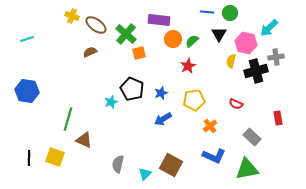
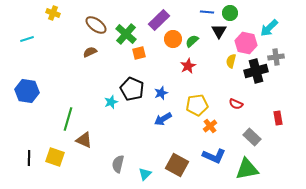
yellow cross: moved 19 px left, 3 px up
purple rectangle: rotated 50 degrees counterclockwise
black triangle: moved 3 px up
yellow pentagon: moved 3 px right, 5 px down
brown square: moved 6 px right
